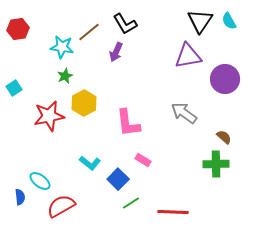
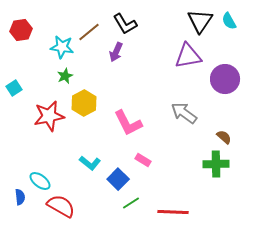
red hexagon: moved 3 px right, 1 px down
pink L-shape: rotated 20 degrees counterclockwise
red semicircle: rotated 60 degrees clockwise
